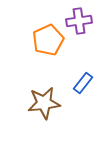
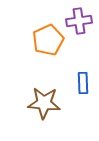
blue rectangle: rotated 40 degrees counterclockwise
brown star: rotated 12 degrees clockwise
